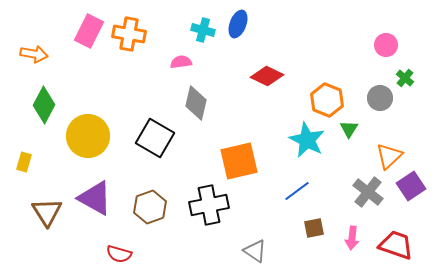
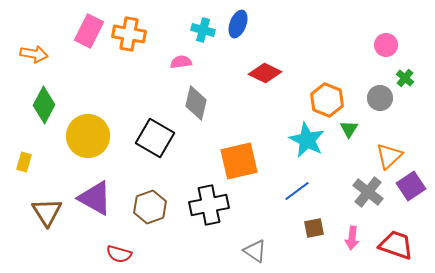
red diamond: moved 2 px left, 3 px up
